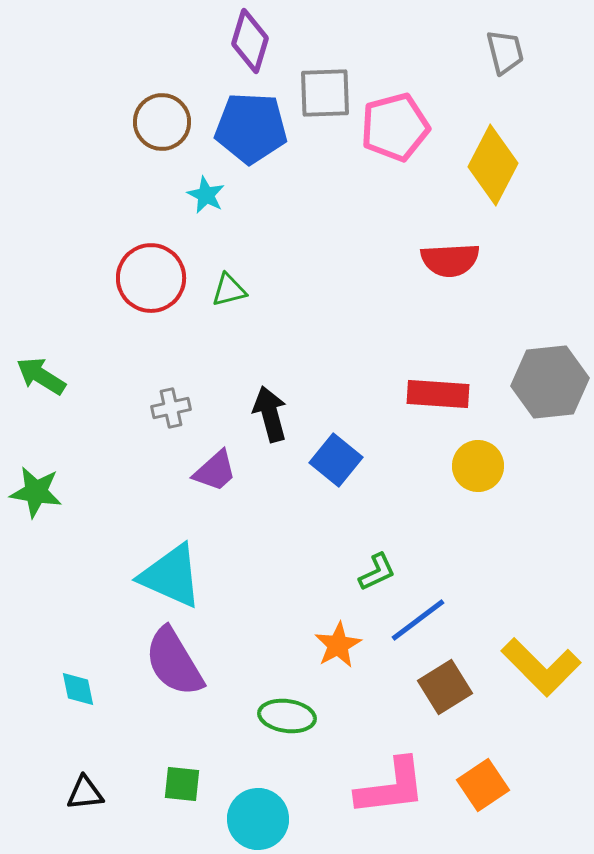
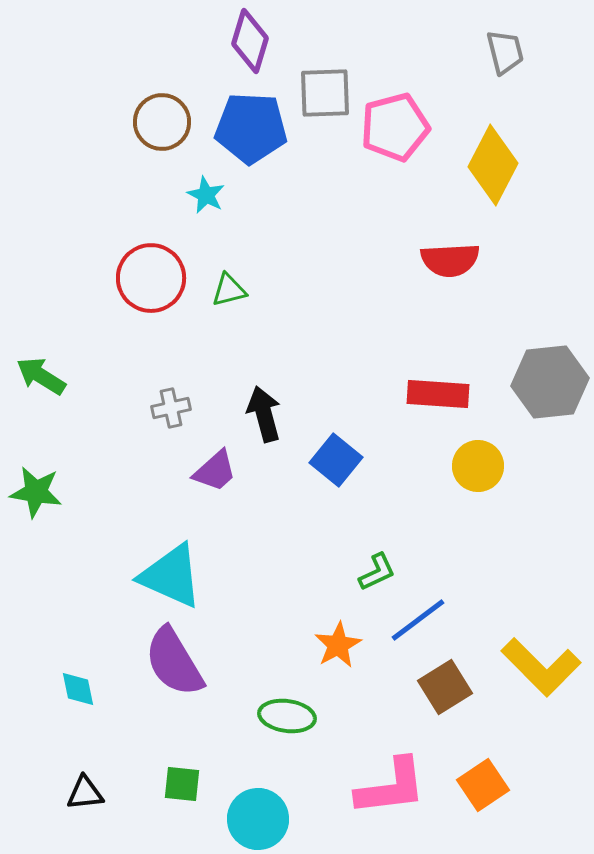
black arrow: moved 6 px left
